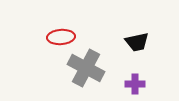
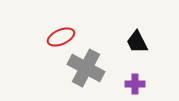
red ellipse: rotated 20 degrees counterclockwise
black trapezoid: rotated 75 degrees clockwise
